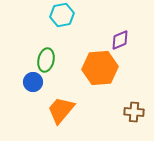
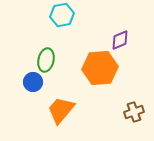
brown cross: rotated 24 degrees counterclockwise
